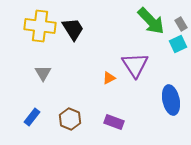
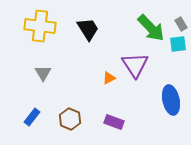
green arrow: moved 7 px down
black trapezoid: moved 15 px right
cyan square: rotated 18 degrees clockwise
